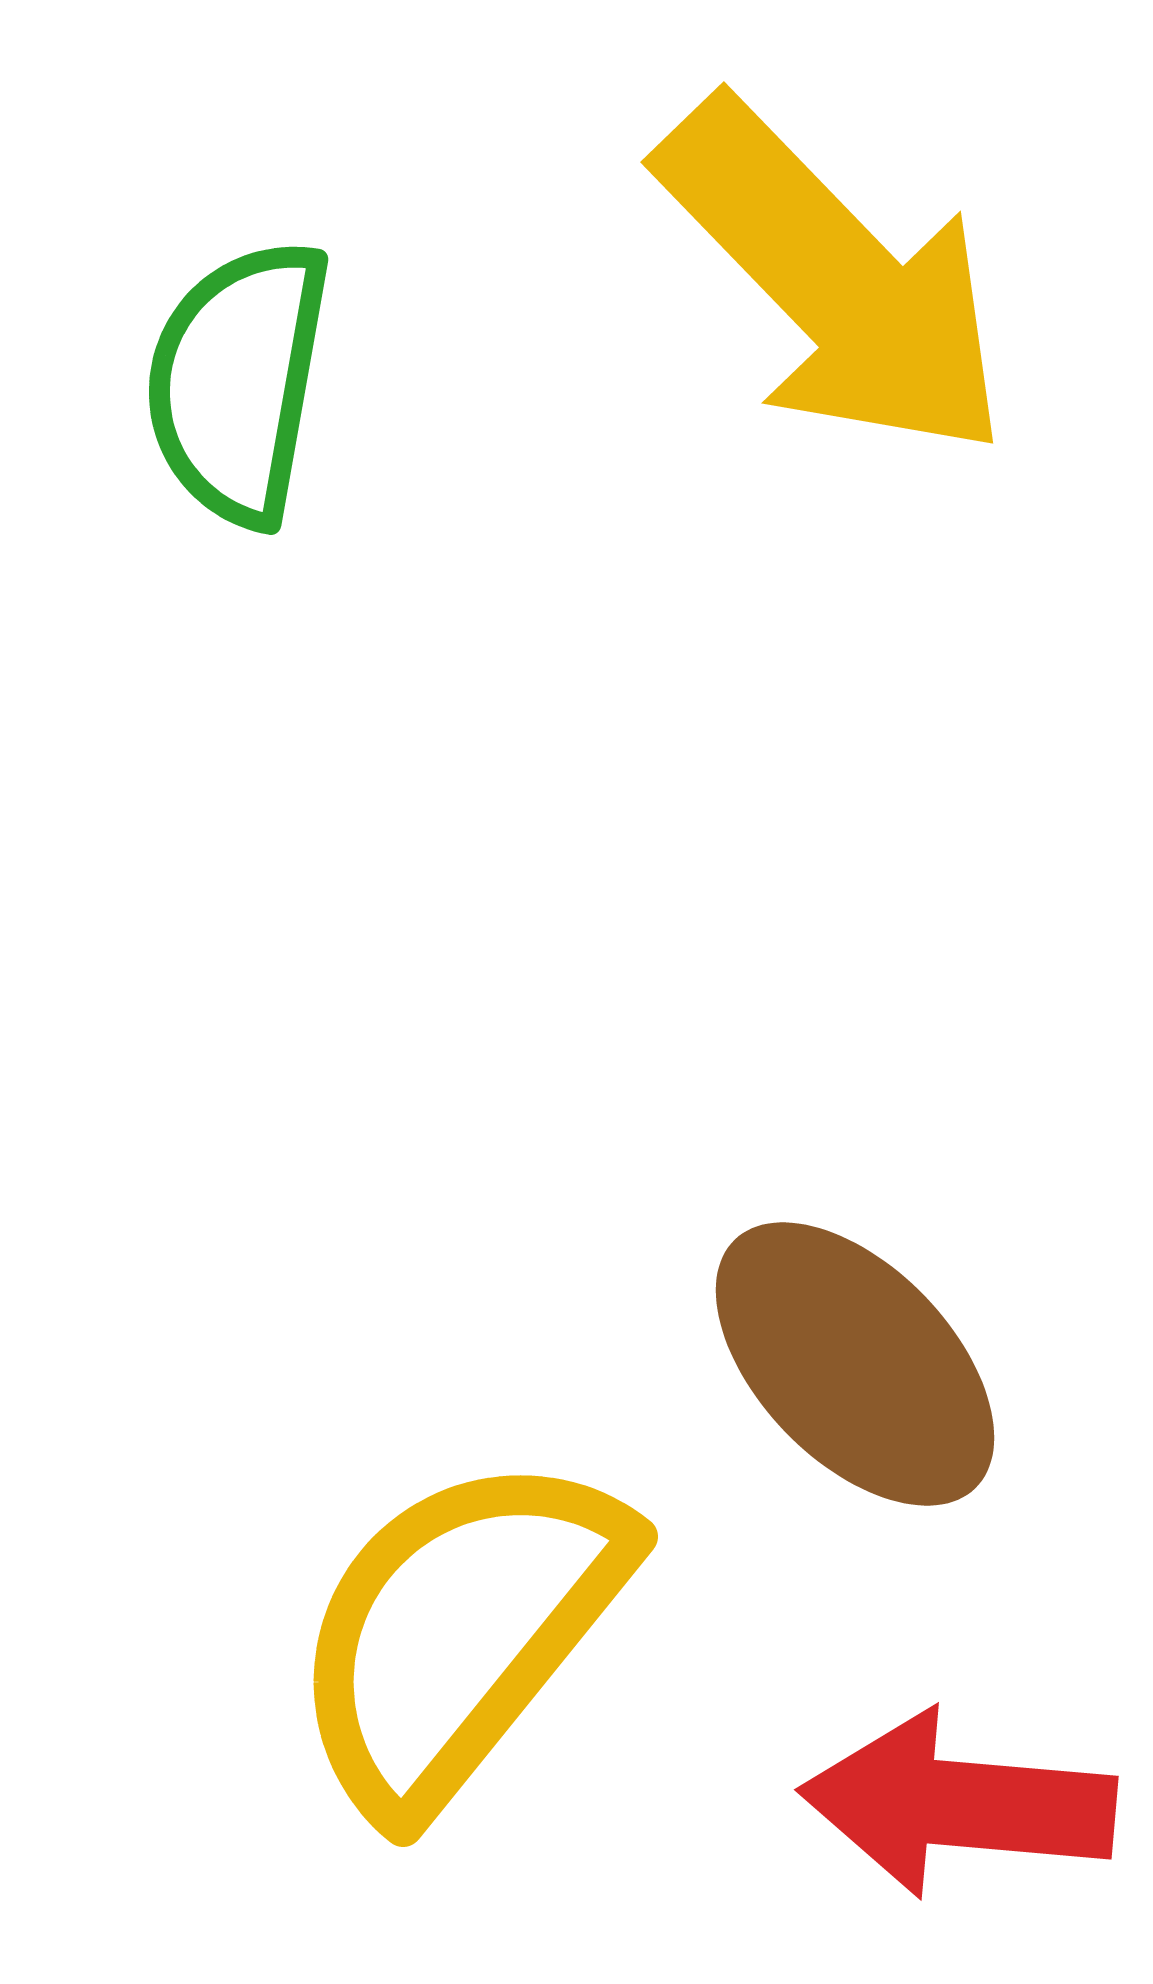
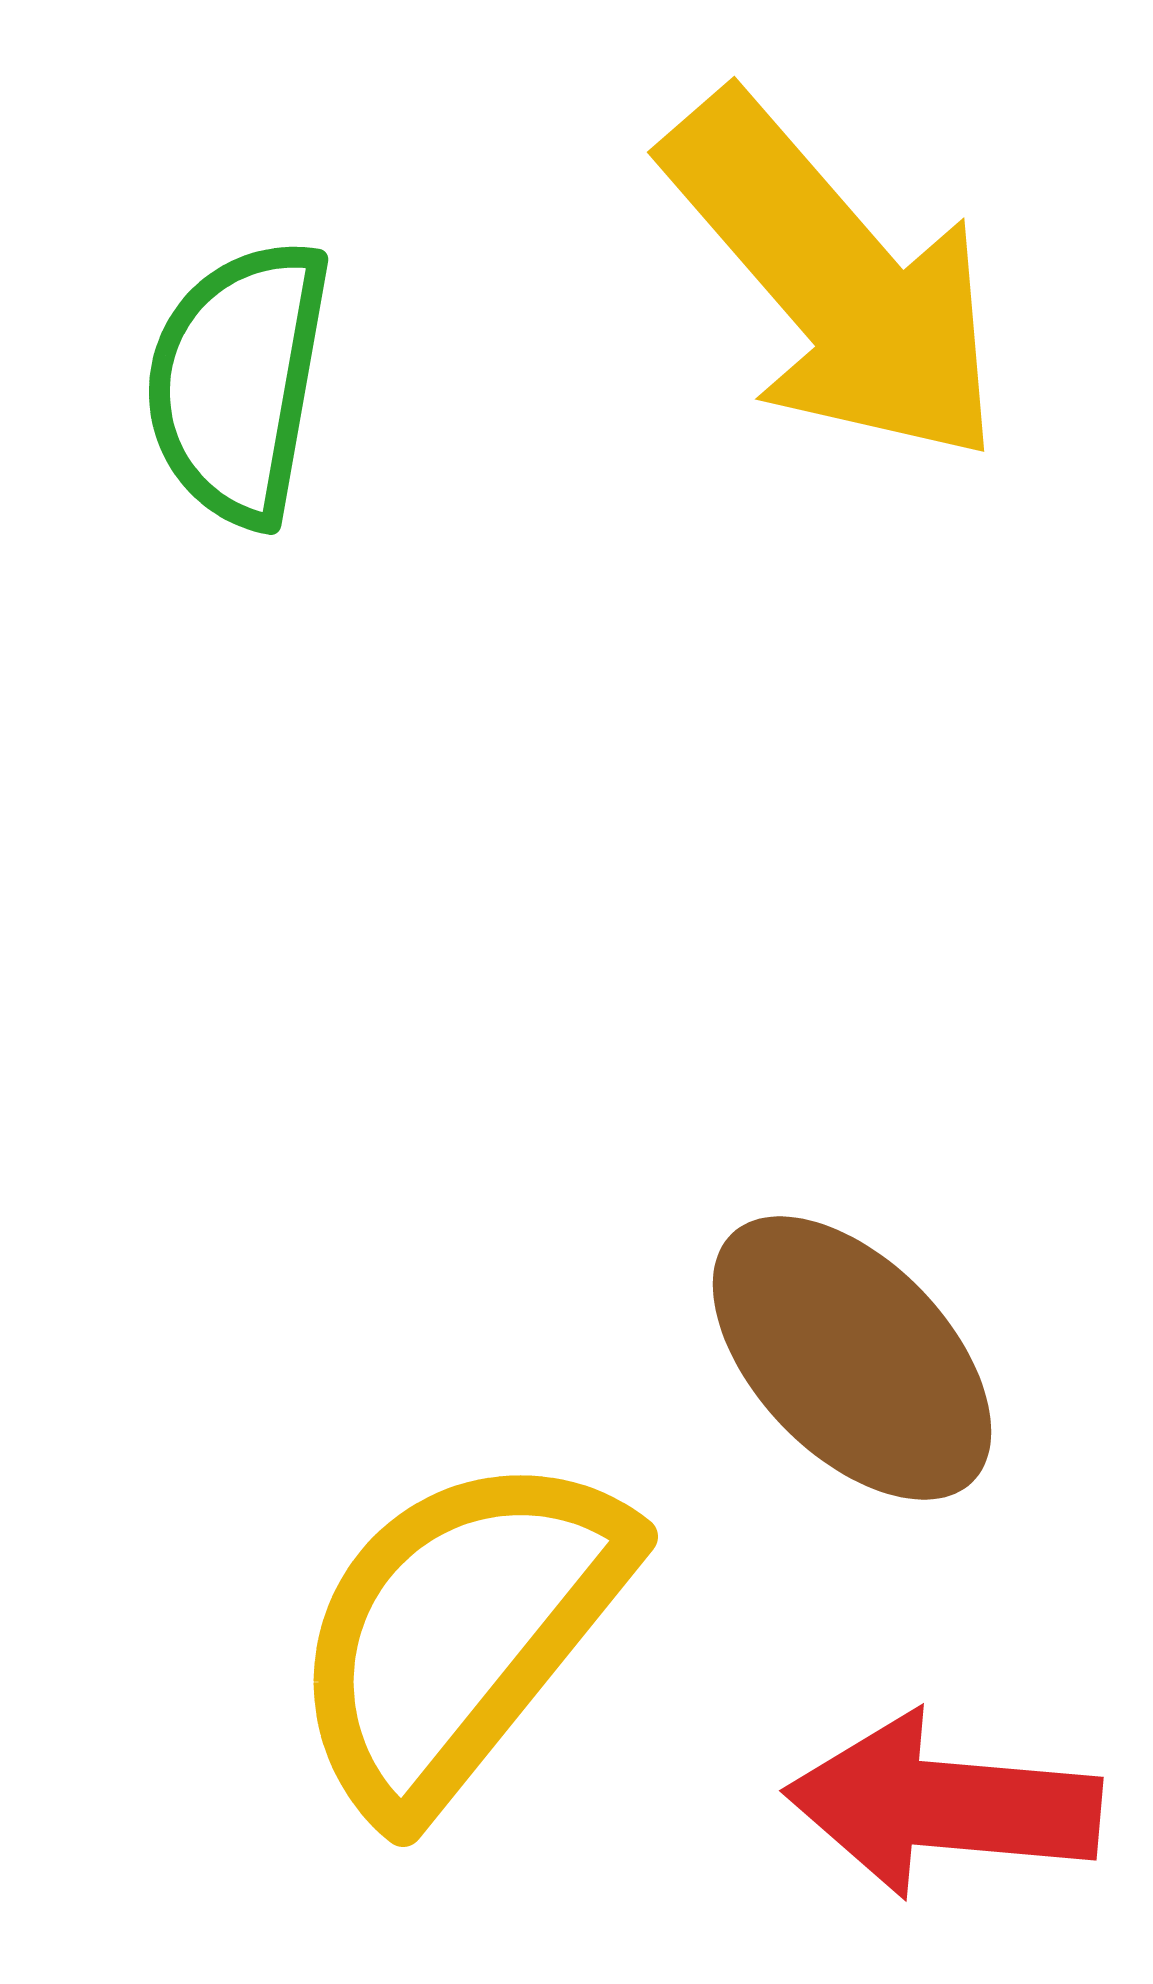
yellow arrow: rotated 3 degrees clockwise
brown ellipse: moved 3 px left, 6 px up
red arrow: moved 15 px left, 1 px down
